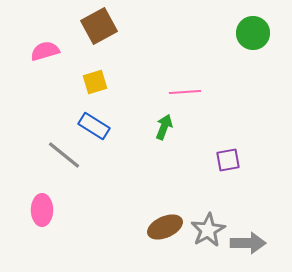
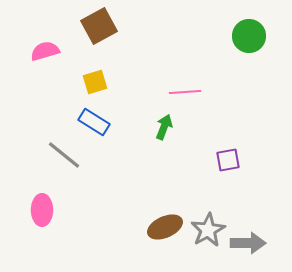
green circle: moved 4 px left, 3 px down
blue rectangle: moved 4 px up
